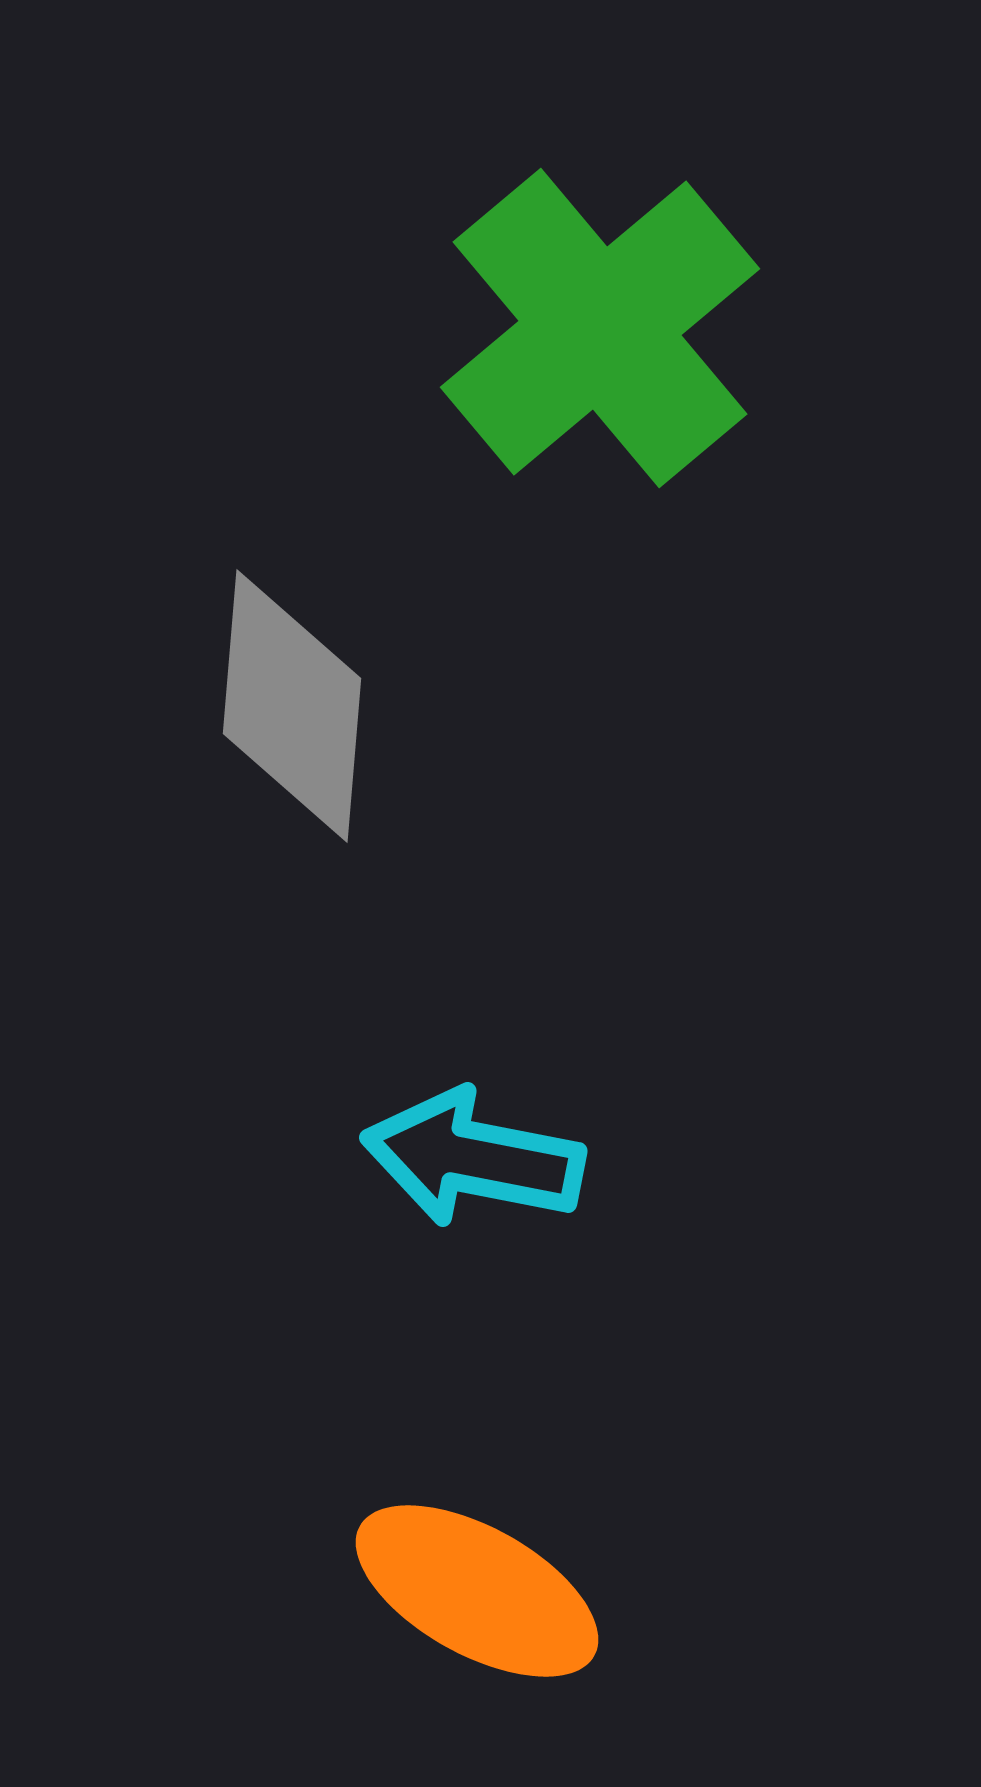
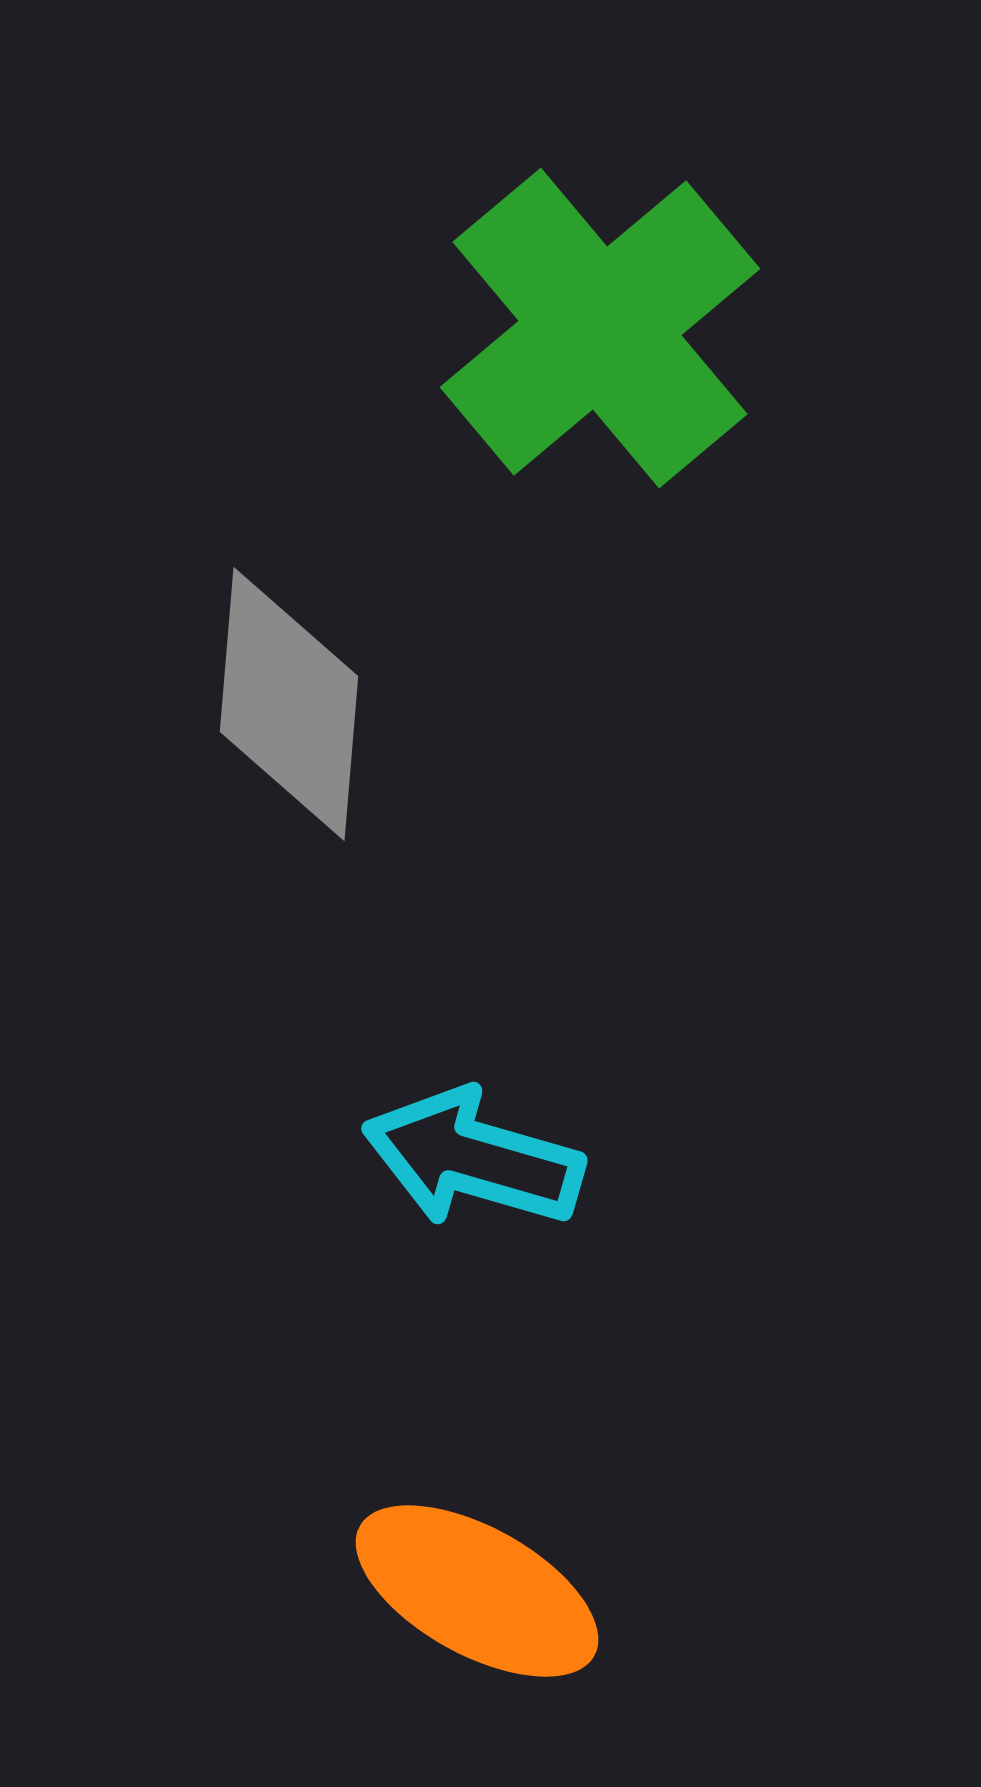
gray diamond: moved 3 px left, 2 px up
cyan arrow: rotated 5 degrees clockwise
